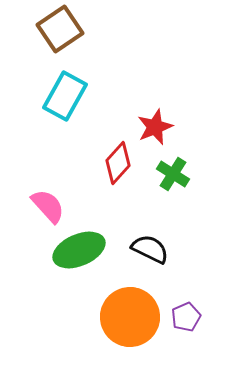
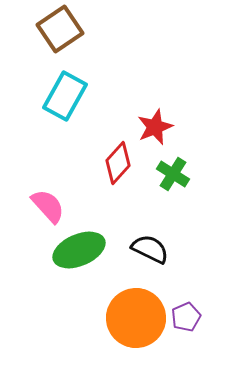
orange circle: moved 6 px right, 1 px down
